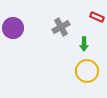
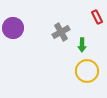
red rectangle: rotated 40 degrees clockwise
gray cross: moved 5 px down
green arrow: moved 2 px left, 1 px down
